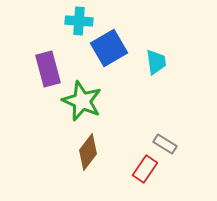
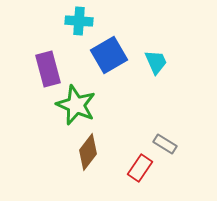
blue square: moved 7 px down
cyan trapezoid: rotated 16 degrees counterclockwise
green star: moved 6 px left, 4 px down
red rectangle: moved 5 px left, 1 px up
